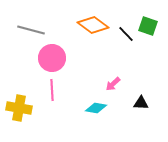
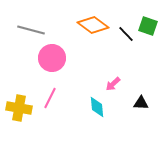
pink line: moved 2 px left, 8 px down; rotated 30 degrees clockwise
cyan diamond: moved 1 px right, 1 px up; rotated 75 degrees clockwise
